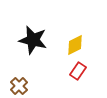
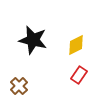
yellow diamond: moved 1 px right
red rectangle: moved 1 px right, 4 px down
